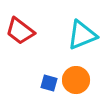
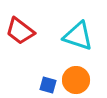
cyan triangle: moved 4 px left, 1 px down; rotated 40 degrees clockwise
blue square: moved 1 px left, 2 px down
